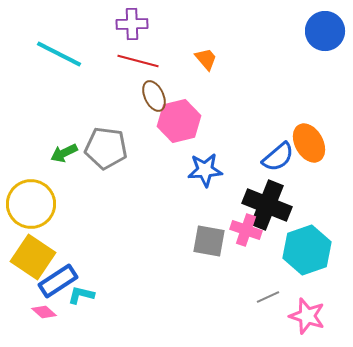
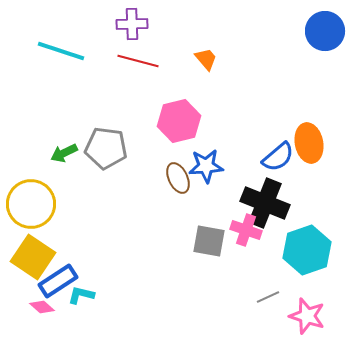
cyan line: moved 2 px right, 3 px up; rotated 9 degrees counterclockwise
brown ellipse: moved 24 px right, 82 px down
orange ellipse: rotated 18 degrees clockwise
blue star: moved 1 px right, 4 px up
black cross: moved 2 px left, 2 px up
pink diamond: moved 2 px left, 5 px up
